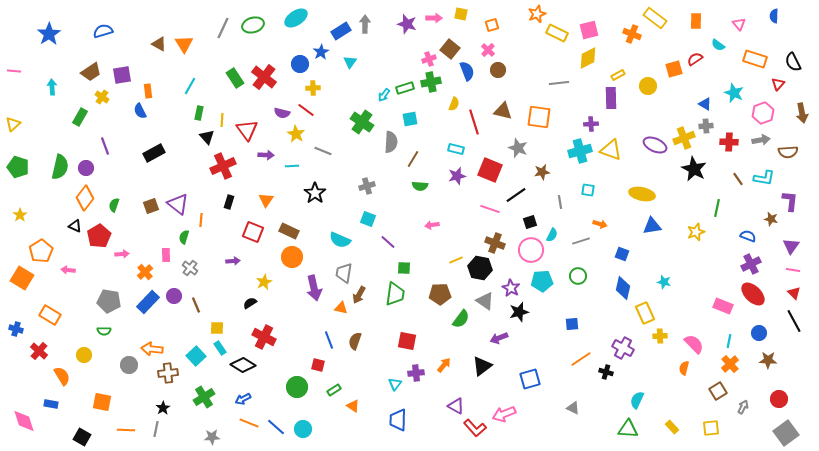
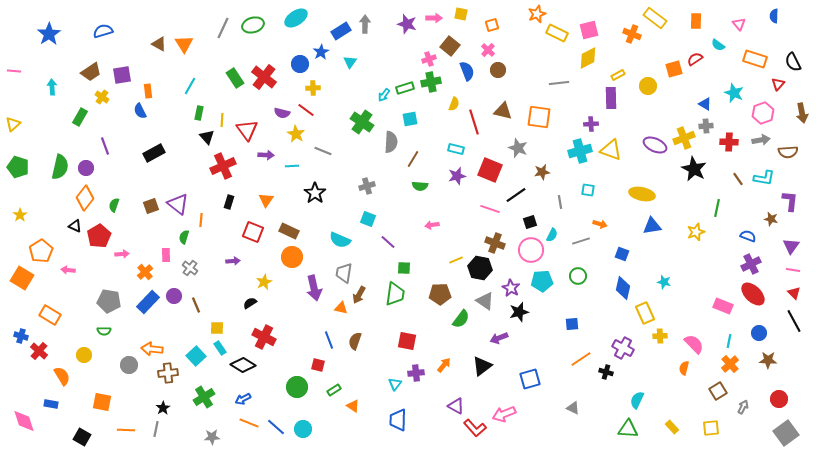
brown square at (450, 49): moved 3 px up
blue cross at (16, 329): moved 5 px right, 7 px down
